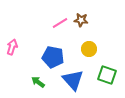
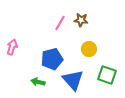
pink line: rotated 28 degrees counterclockwise
blue pentagon: moved 1 px left, 2 px down; rotated 25 degrees counterclockwise
green arrow: rotated 24 degrees counterclockwise
